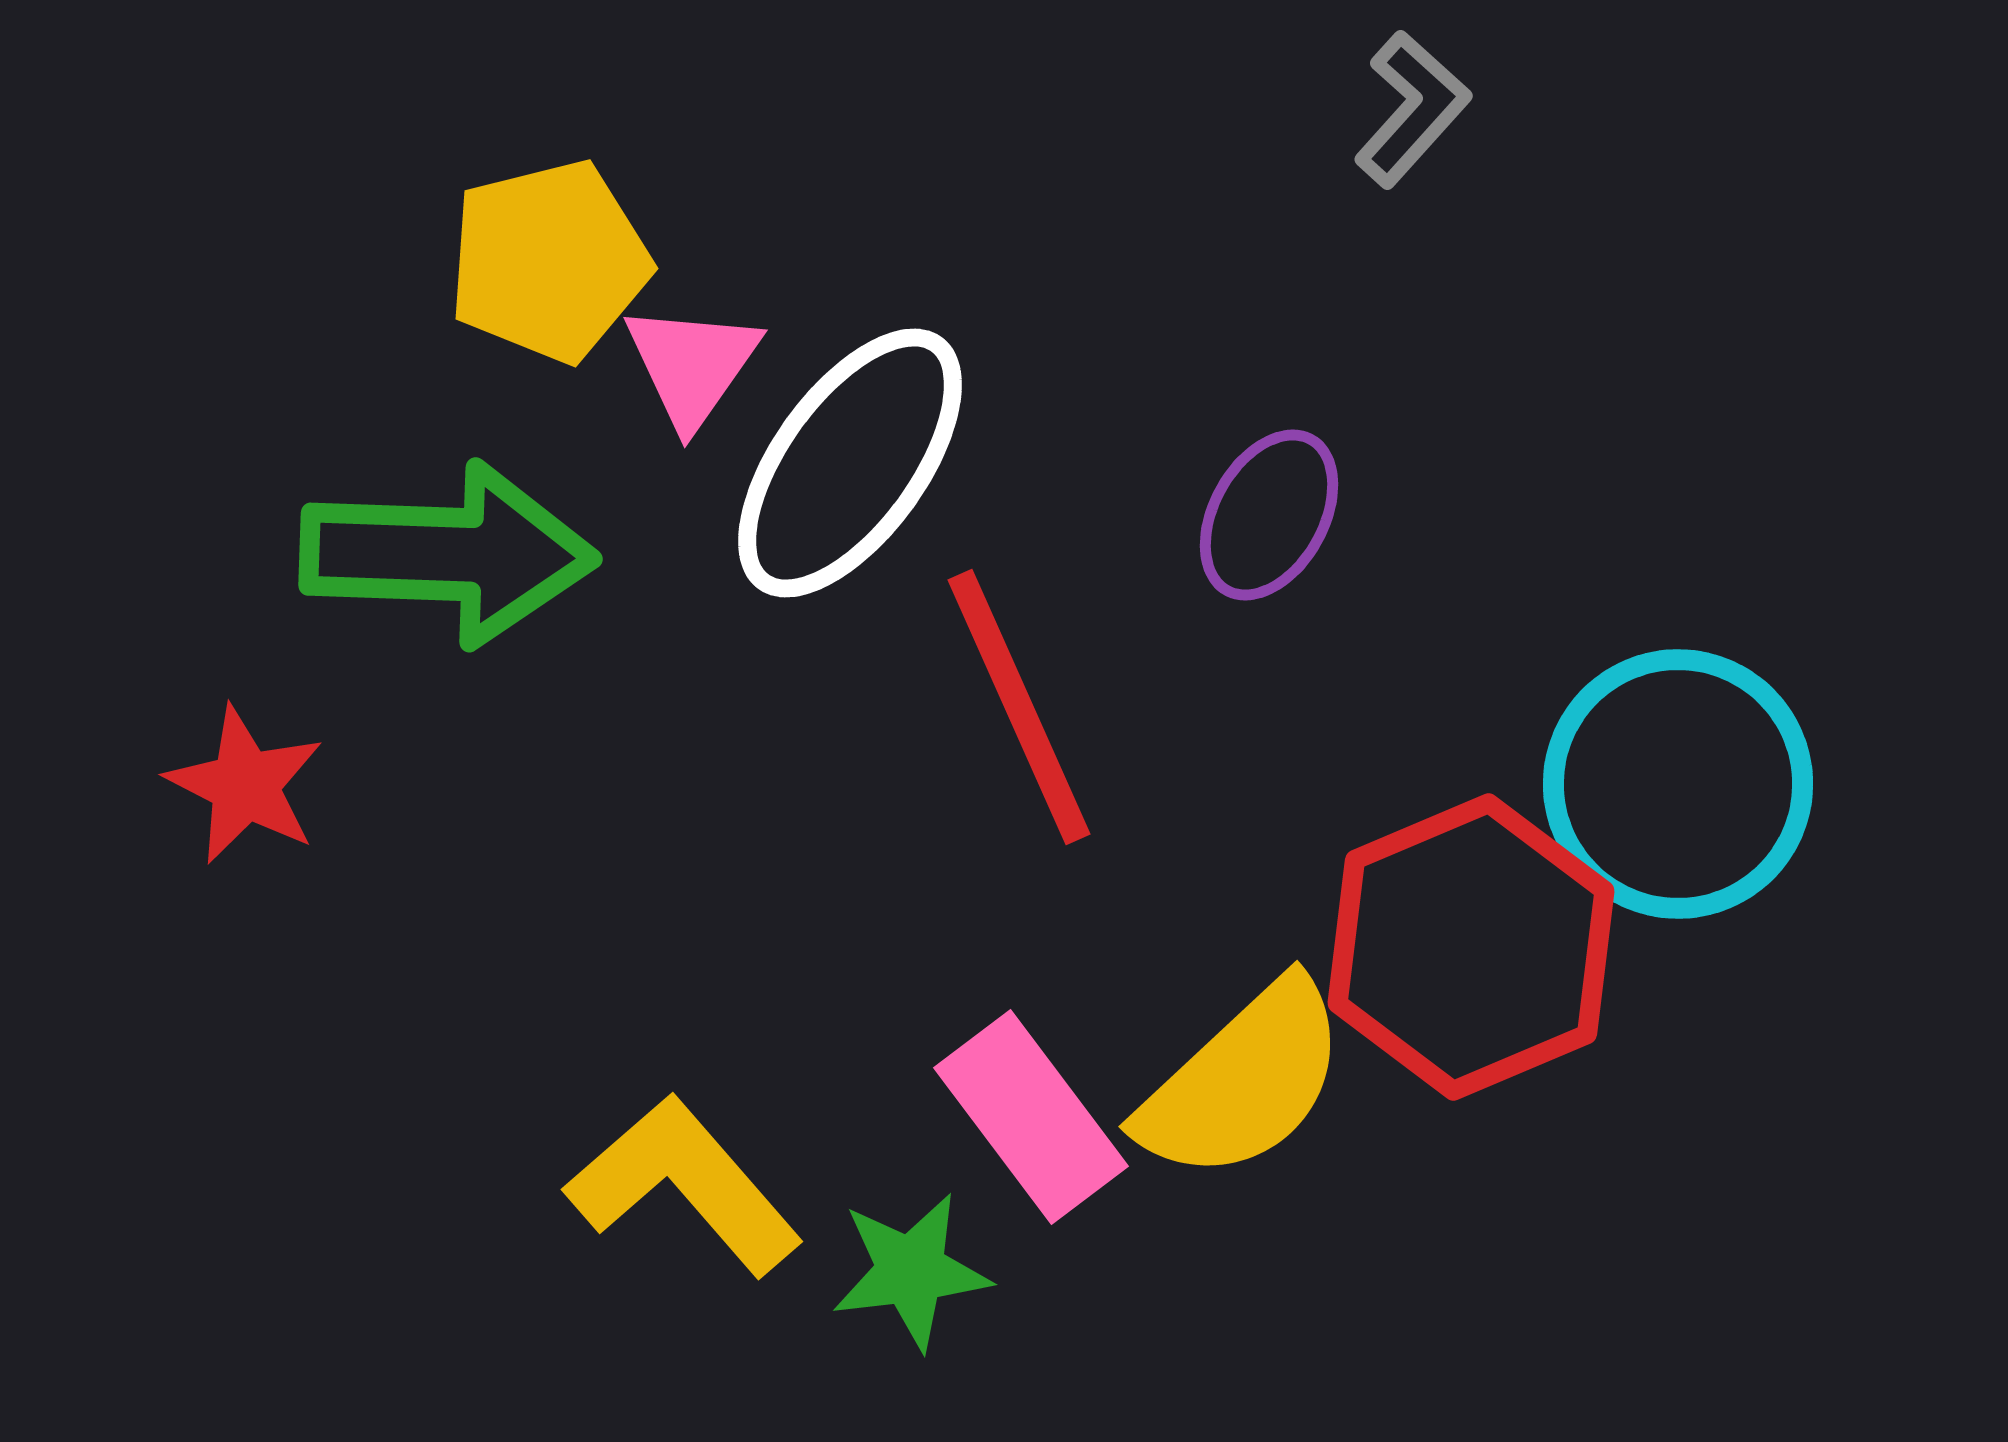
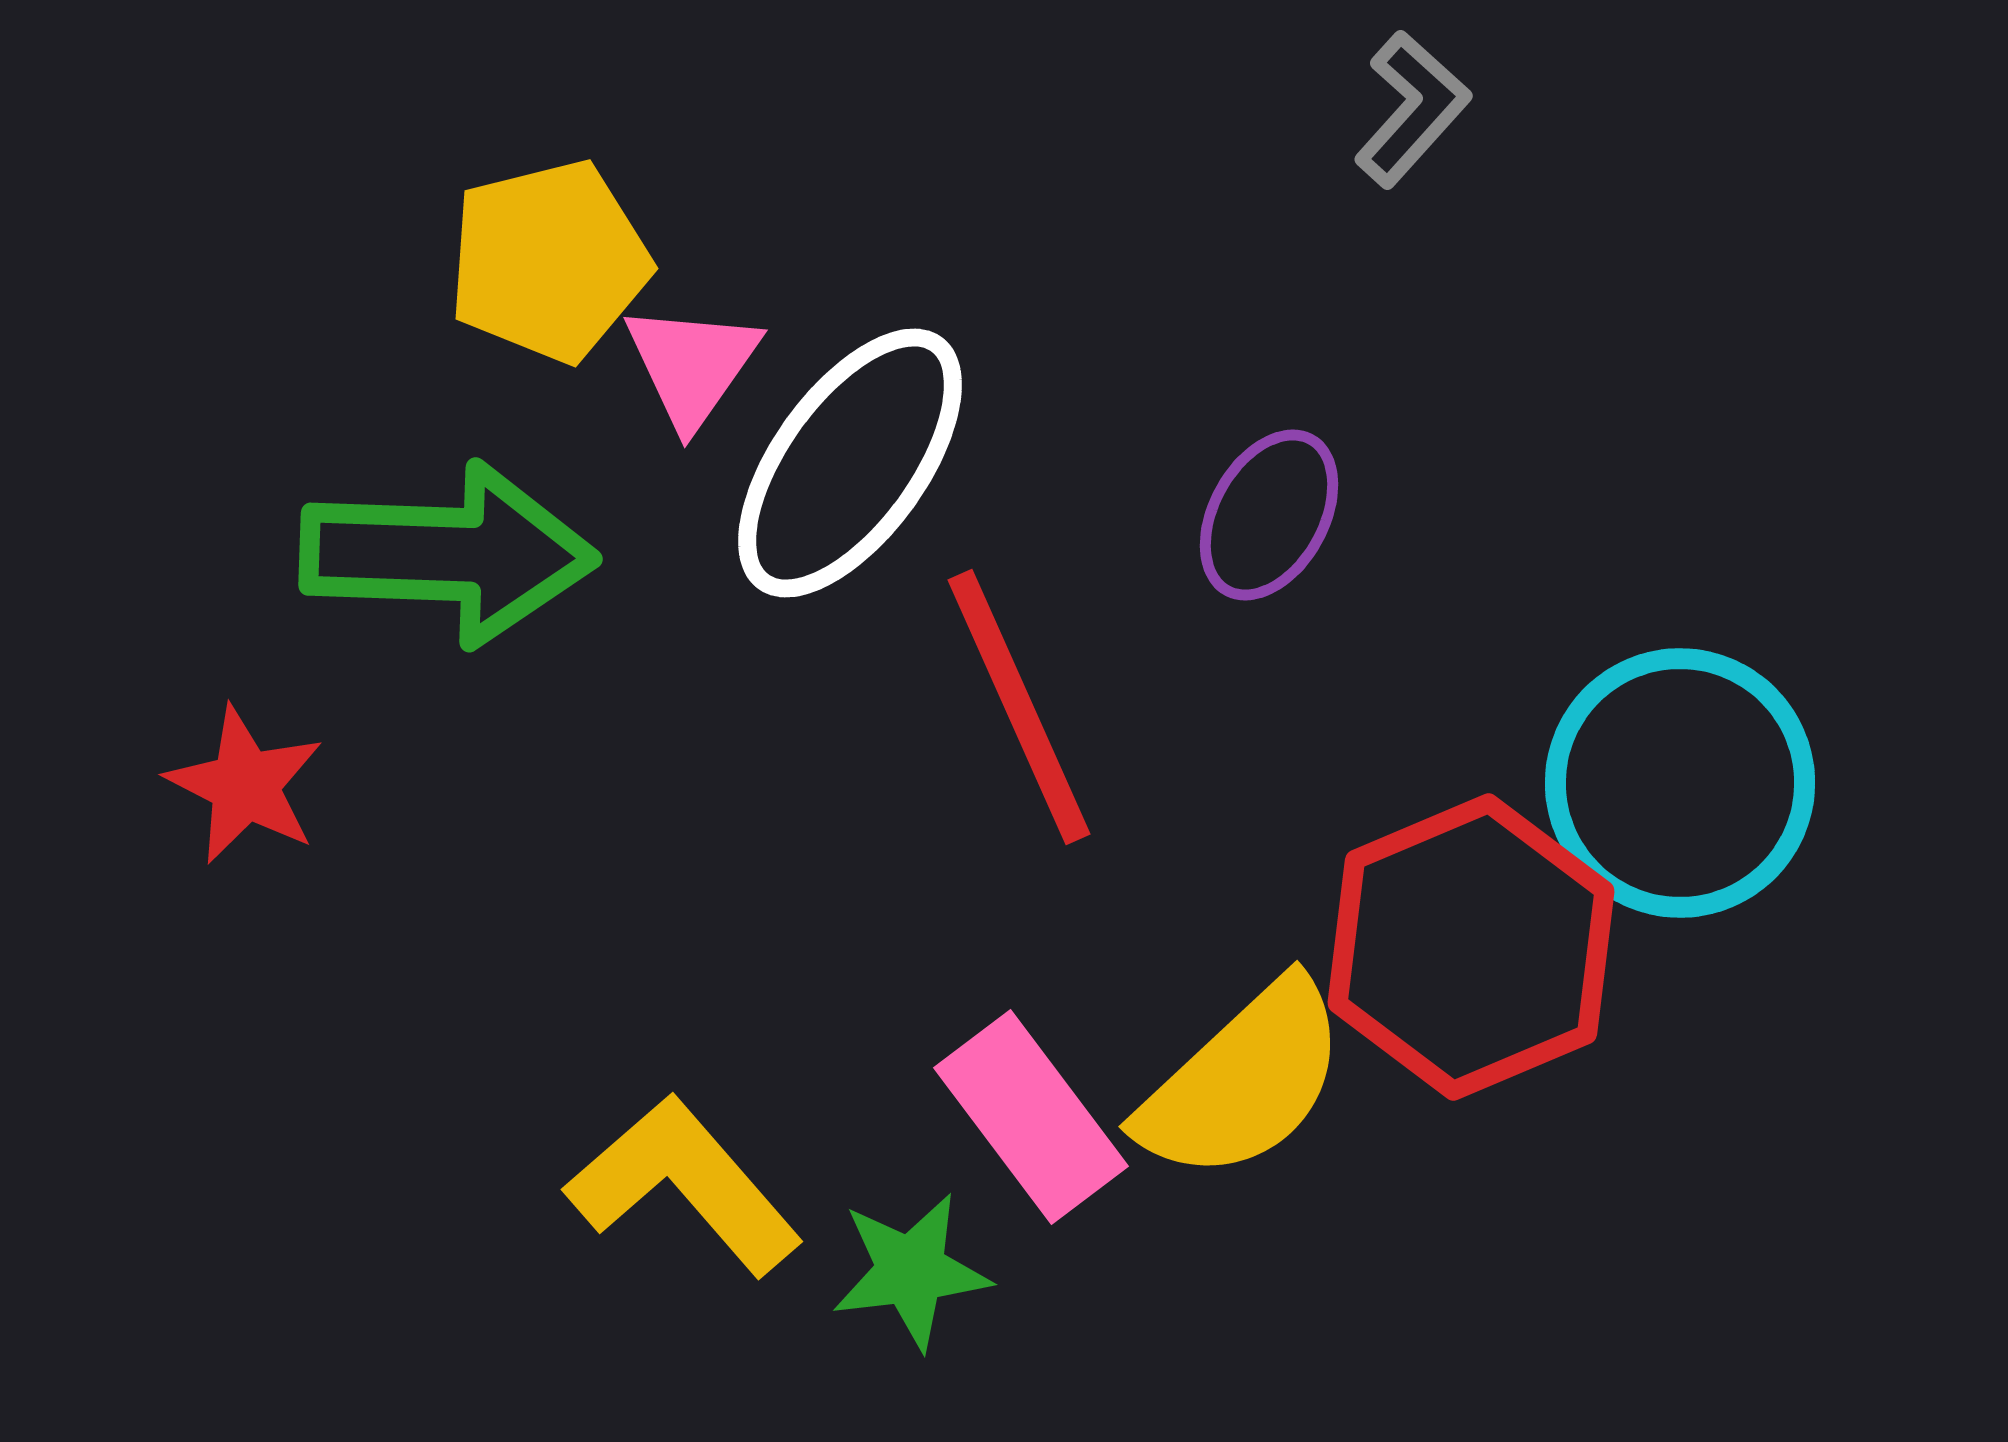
cyan circle: moved 2 px right, 1 px up
